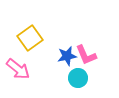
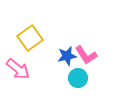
pink L-shape: rotated 10 degrees counterclockwise
